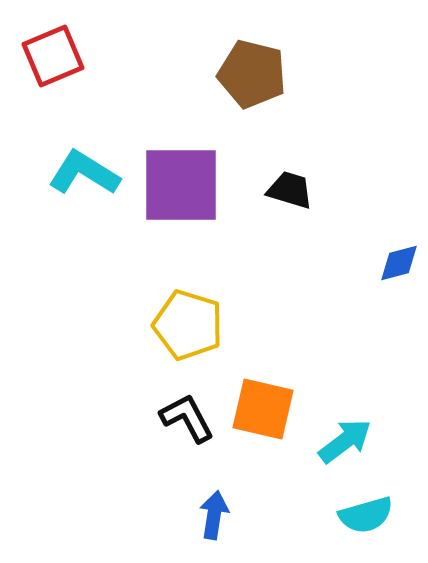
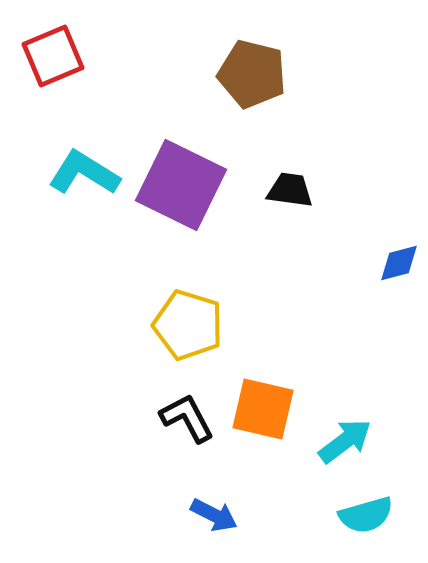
purple square: rotated 26 degrees clockwise
black trapezoid: rotated 9 degrees counterclockwise
blue arrow: rotated 108 degrees clockwise
